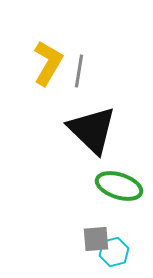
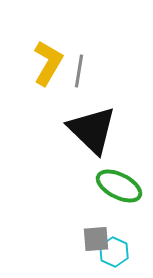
green ellipse: rotated 9 degrees clockwise
cyan hexagon: rotated 20 degrees counterclockwise
